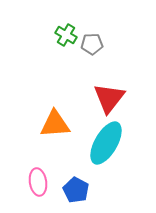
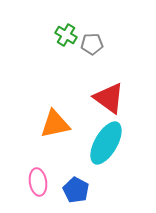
red triangle: rotated 32 degrees counterclockwise
orange triangle: rotated 8 degrees counterclockwise
